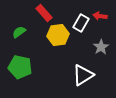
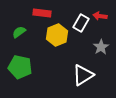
red rectangle: moved 2 px left; rotated 42 degrees counterclockwise
yellow hexagon: moved 1 px left; rotated 15 degrees counterclockwise
